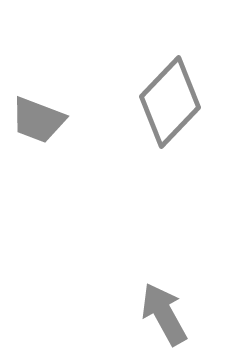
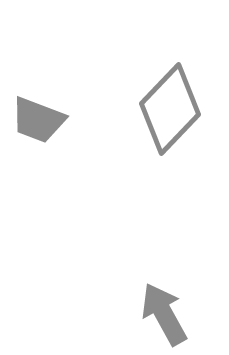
gray diamond: moved 7 px down
